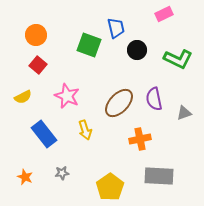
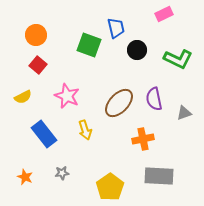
orange cross: moved 3 px right
